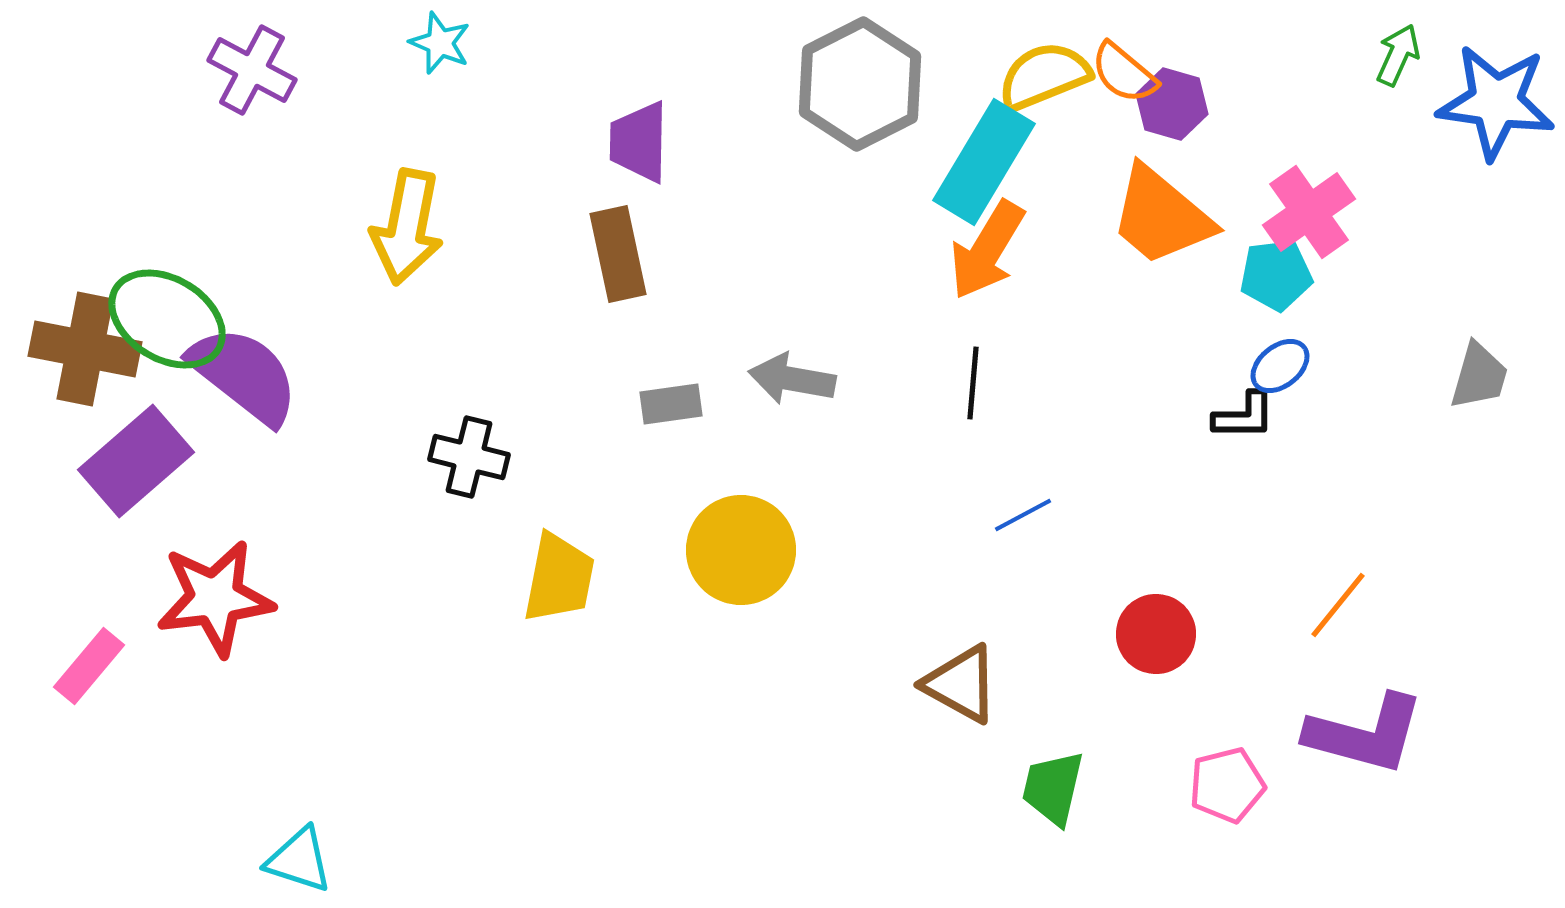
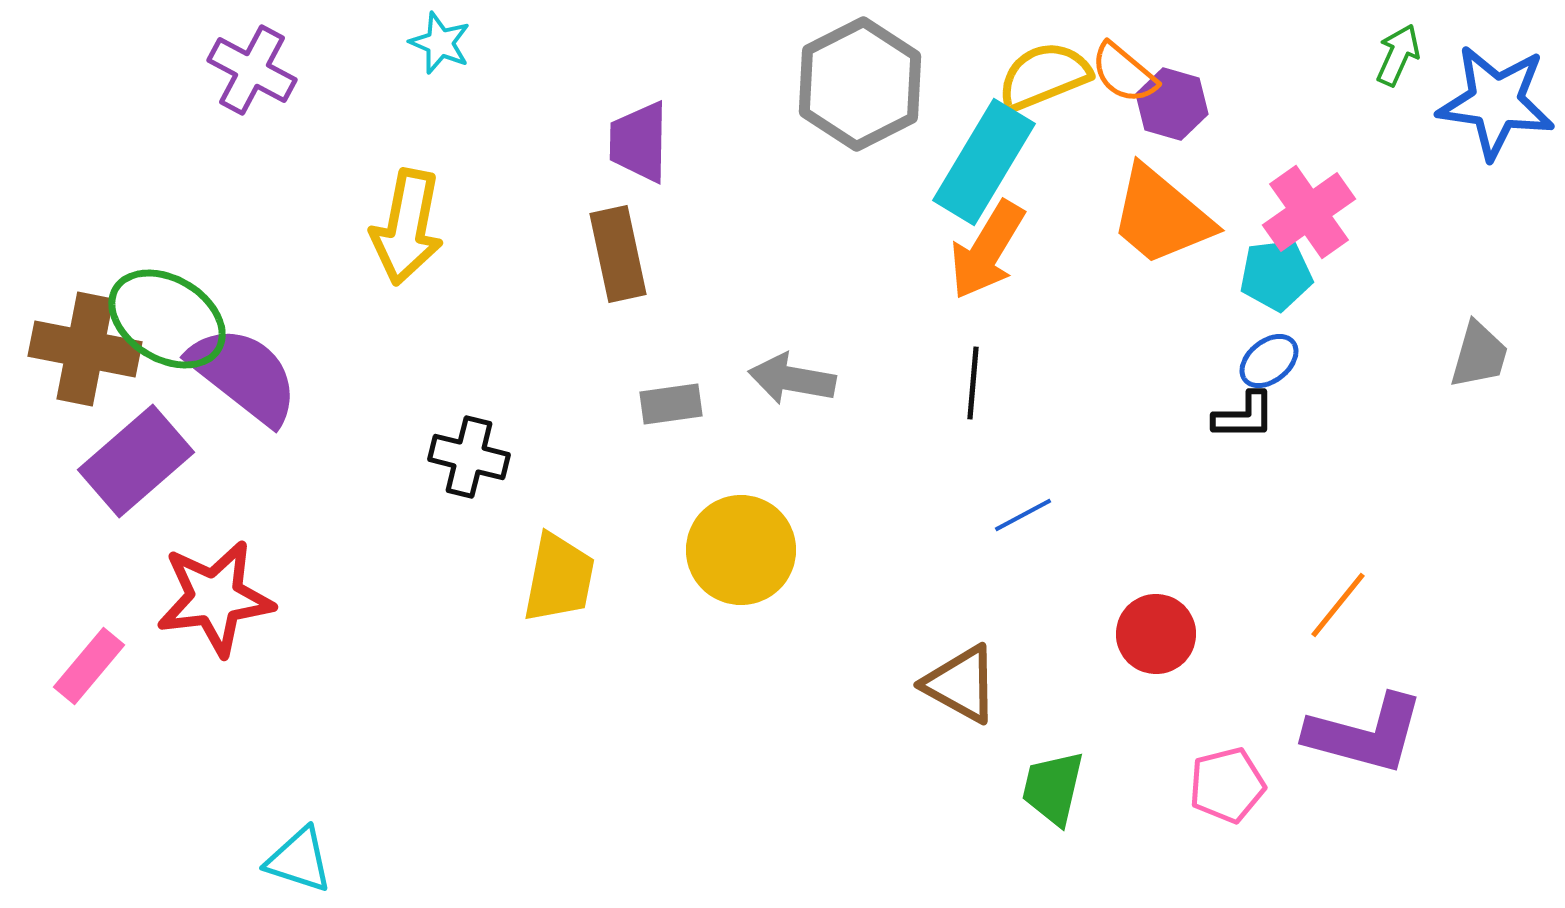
blue ellipse: moved 11 px left, 5 px up
gray trapezoid: moved 21 px up
